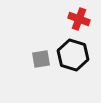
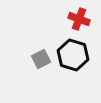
gray square: rotated 18 degrees counterclockwise
